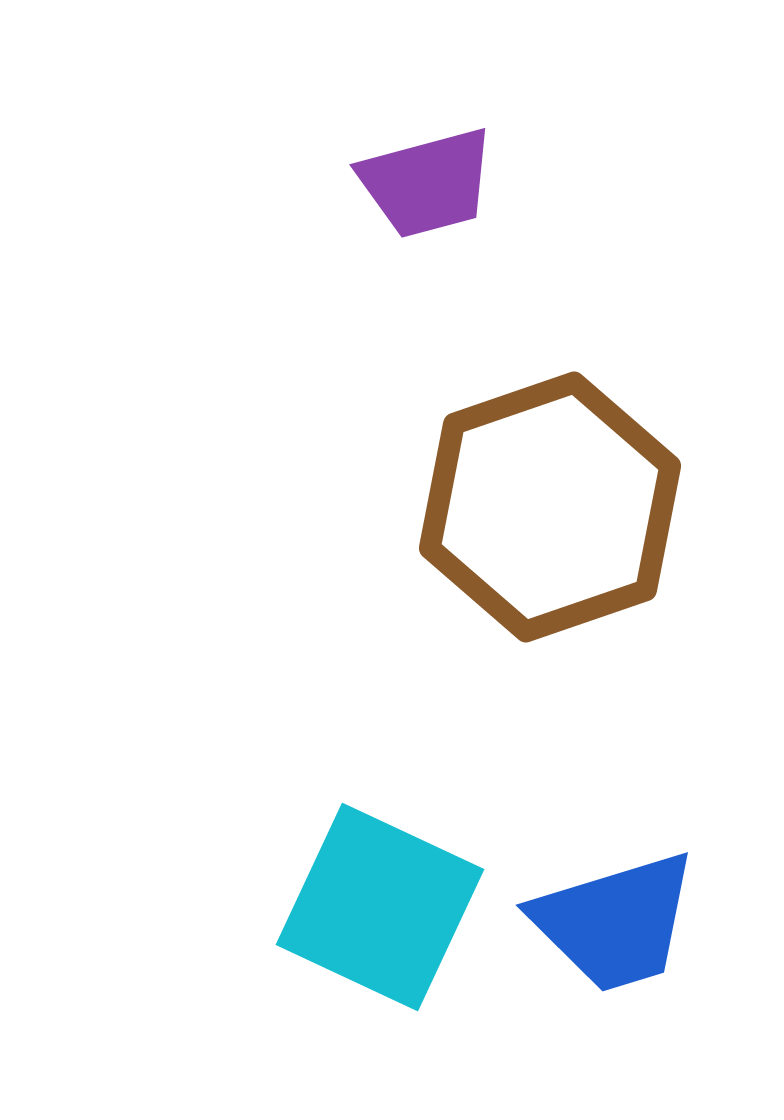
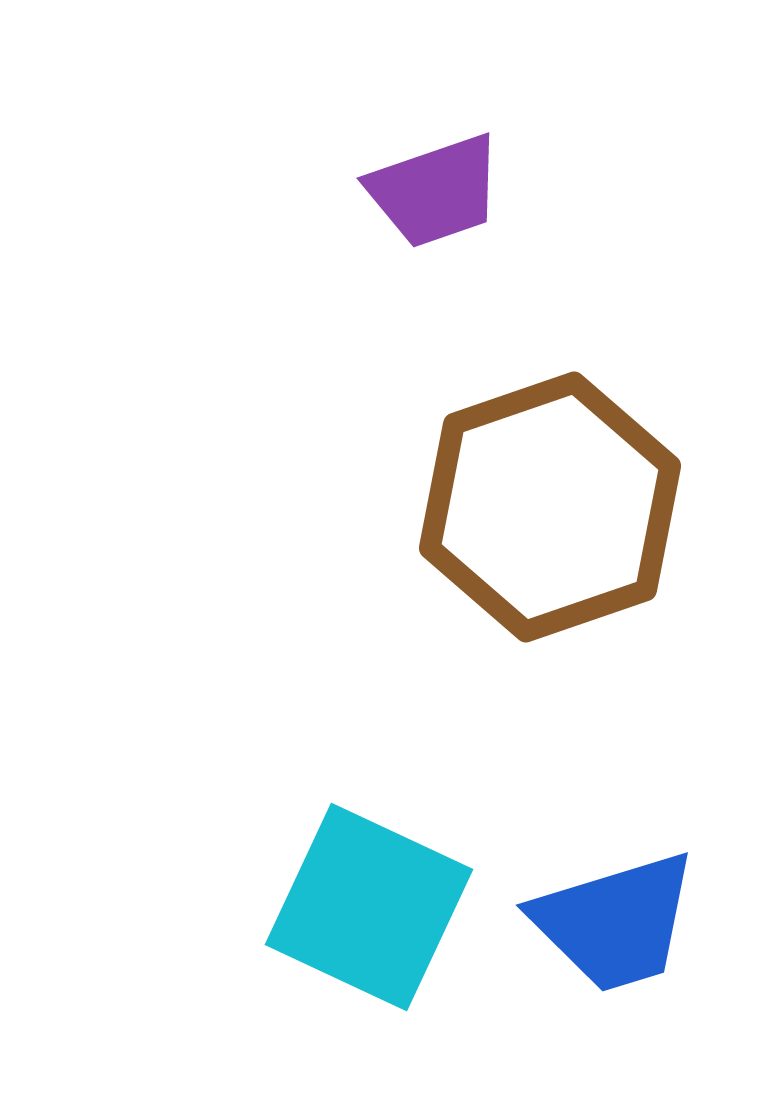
purple trapezoid: moved 8 px right, 8 px down; rotated 4 degrees counterclockwise
cyan square: moved 11 px left
